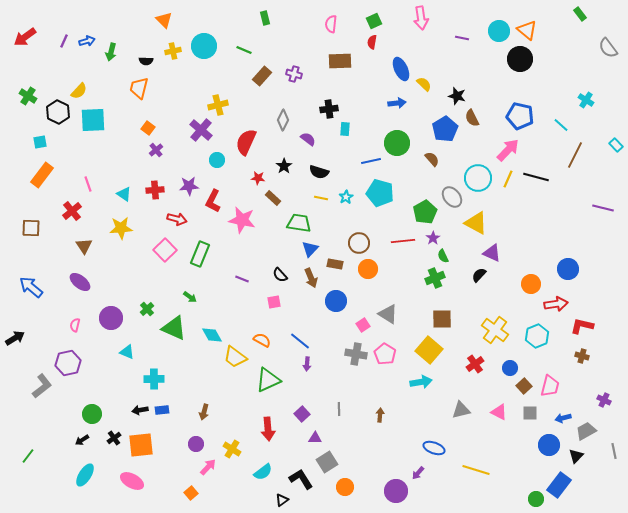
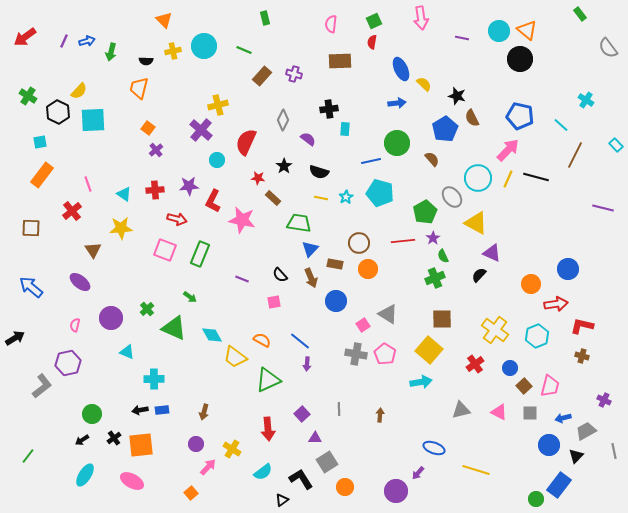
brown triangle at (84, 246): moved 9 px right, 4 px down
pink square at (165, 250): rotated 25 degrees counterclockwise
